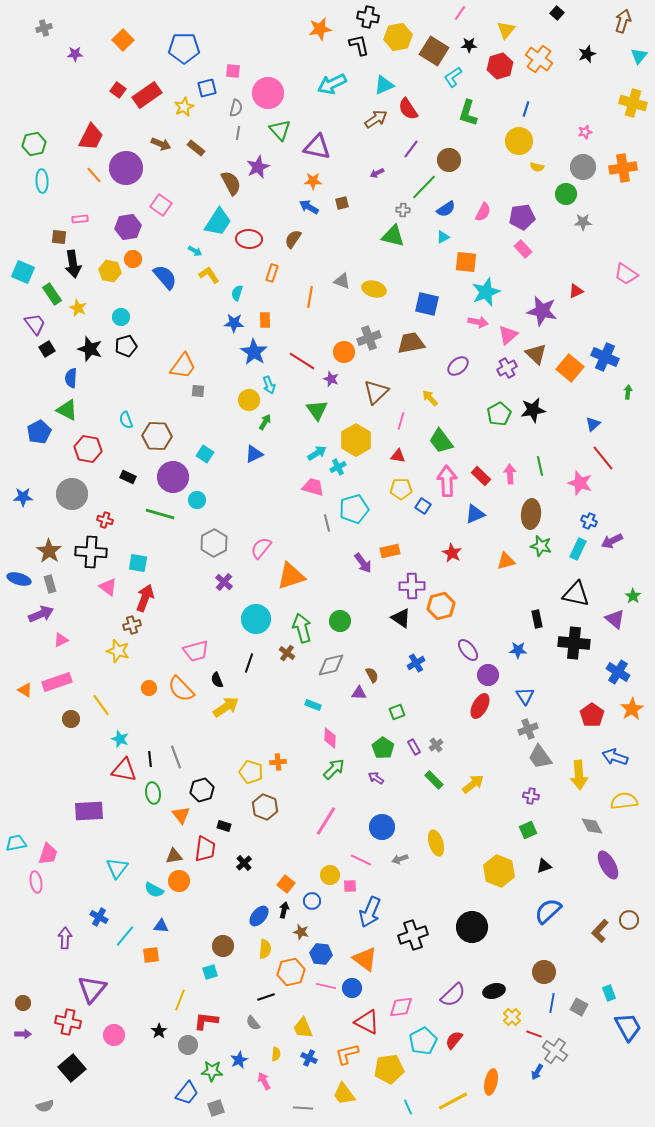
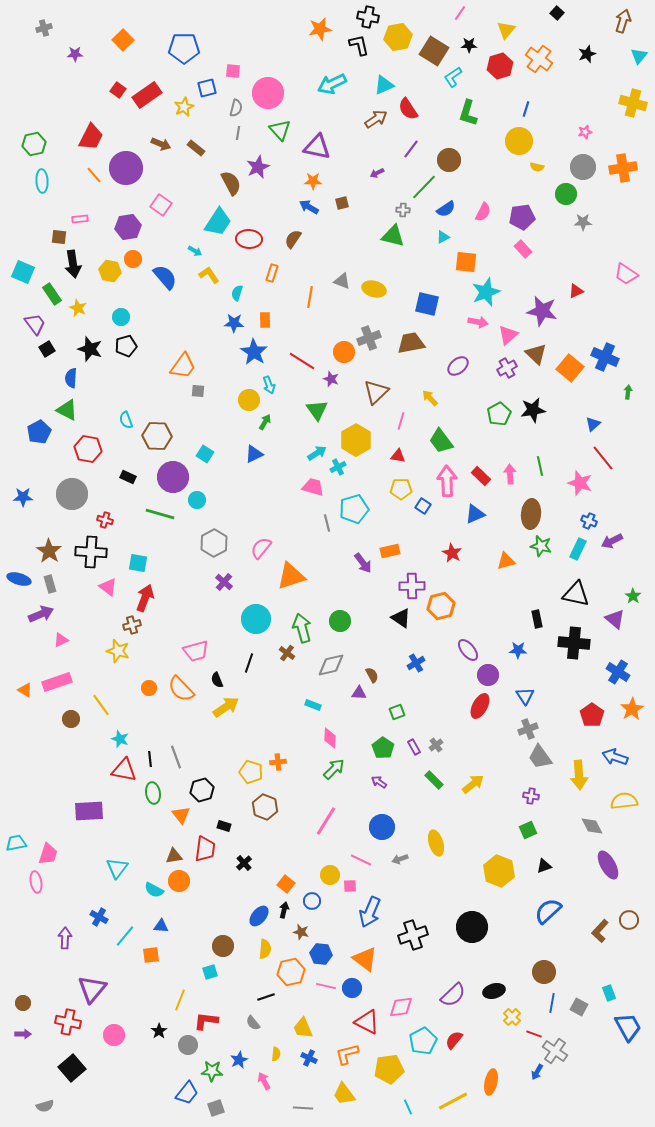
purple arrow at (376, 778): moved 3 px right, 4 px down
